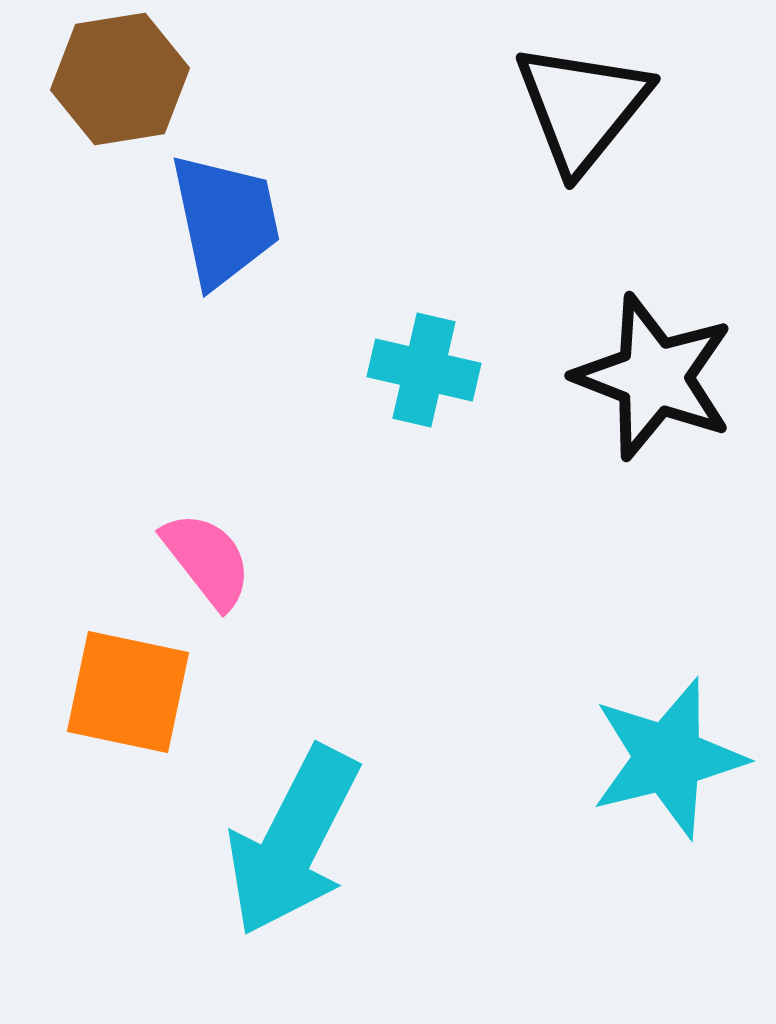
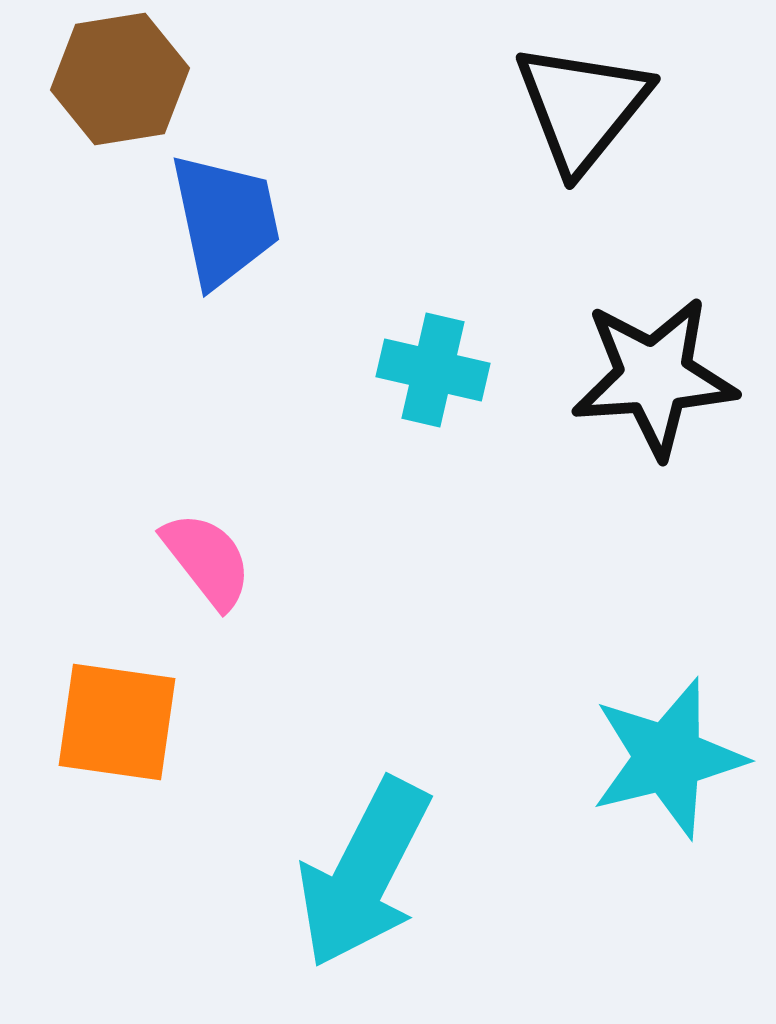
cyan cross: moved 9 px right
black star: rotated 25 degrees counterclockwise
orange square: moved 11 px left, 30 px down; rotated 4 degrees counterclockwise
cyan arrow: moved 71 px right, 32 px down
